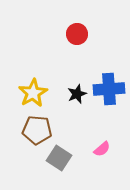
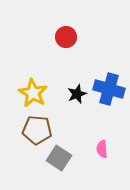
red circle: moved 11 px left, 3 px down
blue cross: rotated 20 degrees clockwise
yellow star: rotated 12 degrees counterclockwise
pink semicircle: rotated 126 degrees clockwise
